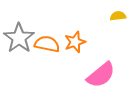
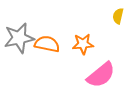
yellow semicircle: rotated 70 degrees counterclockwise
gray star: rotated 24 degrees clockwise
orange star: moved 8 px right, 2 px down; rotated 15 degrees clockwise
